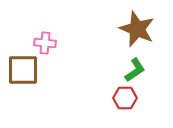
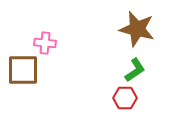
brown star: rotated 9 degrees counterclockwise
